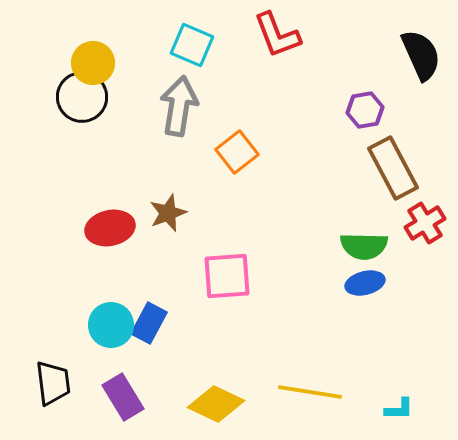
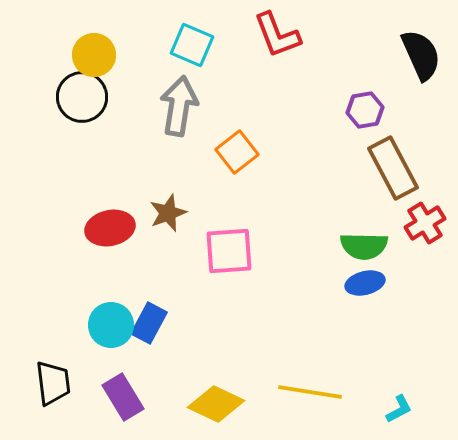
yellow circle: moved 1 px right, 8 px up
pink square: moved 2 px right, 25 px up
cyan L-shape: rotated 28 degrees counterclockwise
